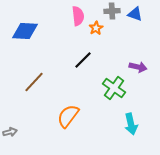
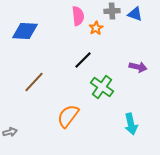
green cross: moved 12 px left, 1 px up
